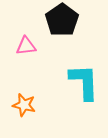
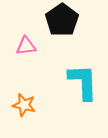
cyan L-shape: moved 1 px left
